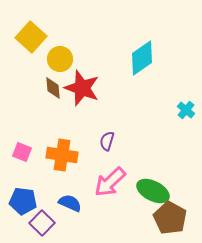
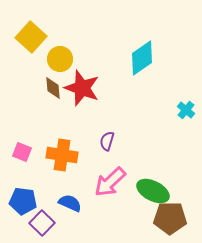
brown pentagon: rotated 28 degrees counterclockwise
